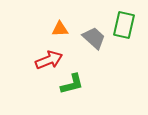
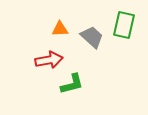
gray trapezoid: moved 2 px left, 1 px up
red arrow: rotated 12 degrees clockwise
